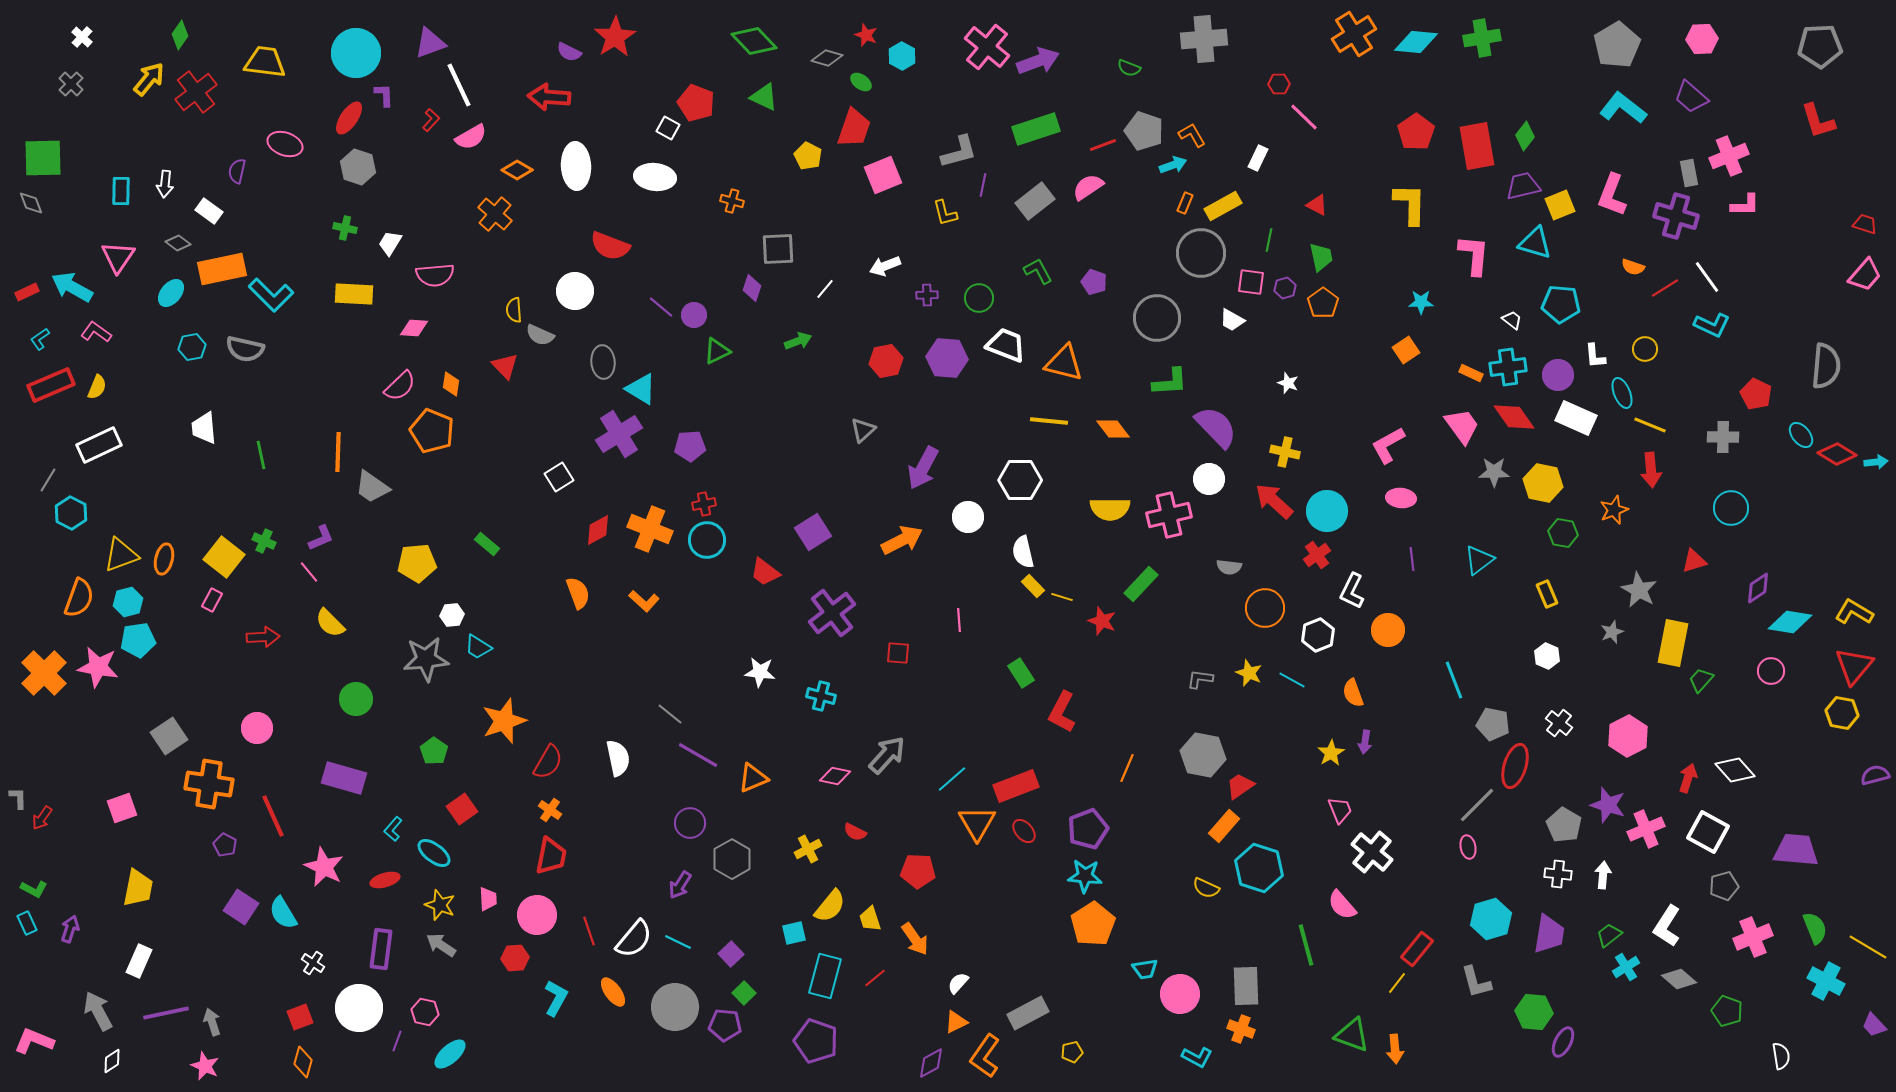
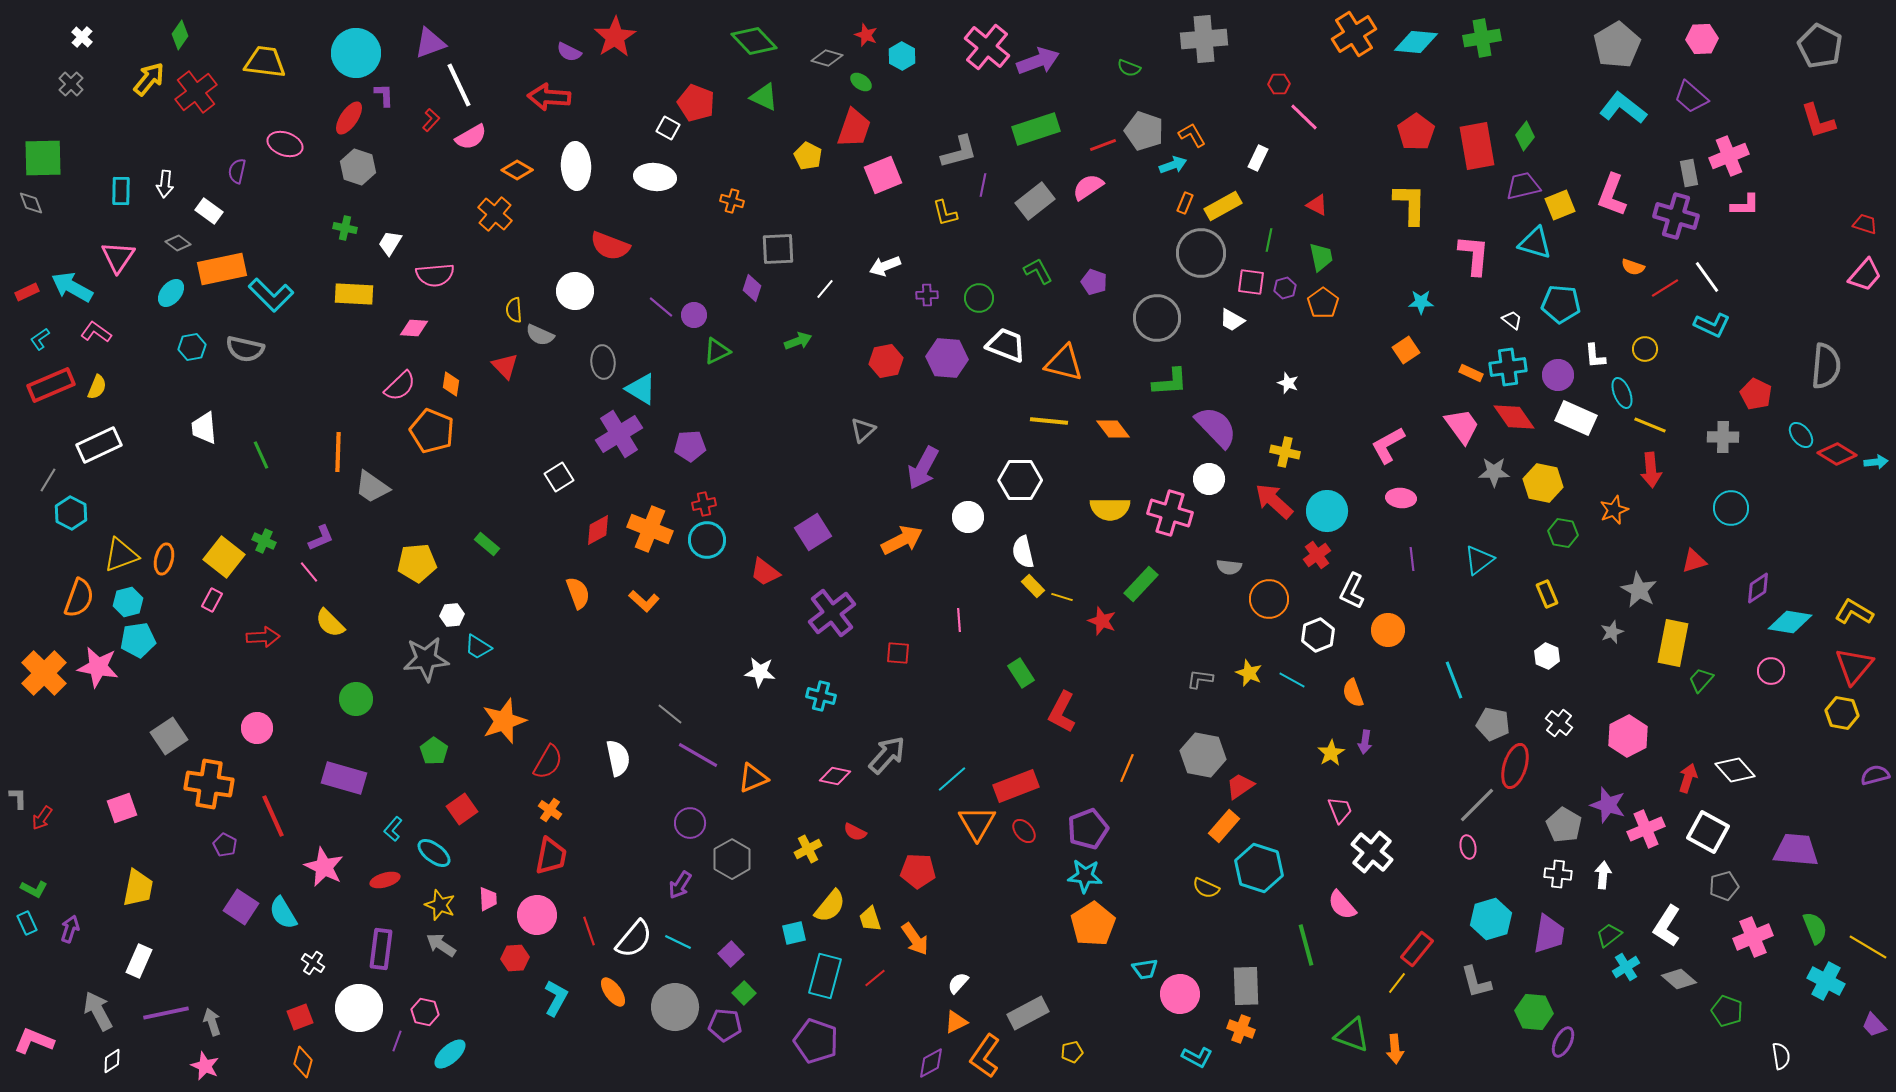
gray pentagon at (1820, 46): rotated 30 degrees clockwise
green line at (261, 455): rotated 12 degrees counterclockwise
pink cross at (1169, 515): moved 1 px right, 2 px up; rotated 30 degrees clockwise
orange circle at (1265, 608): moved 4 px right, 9 px up
